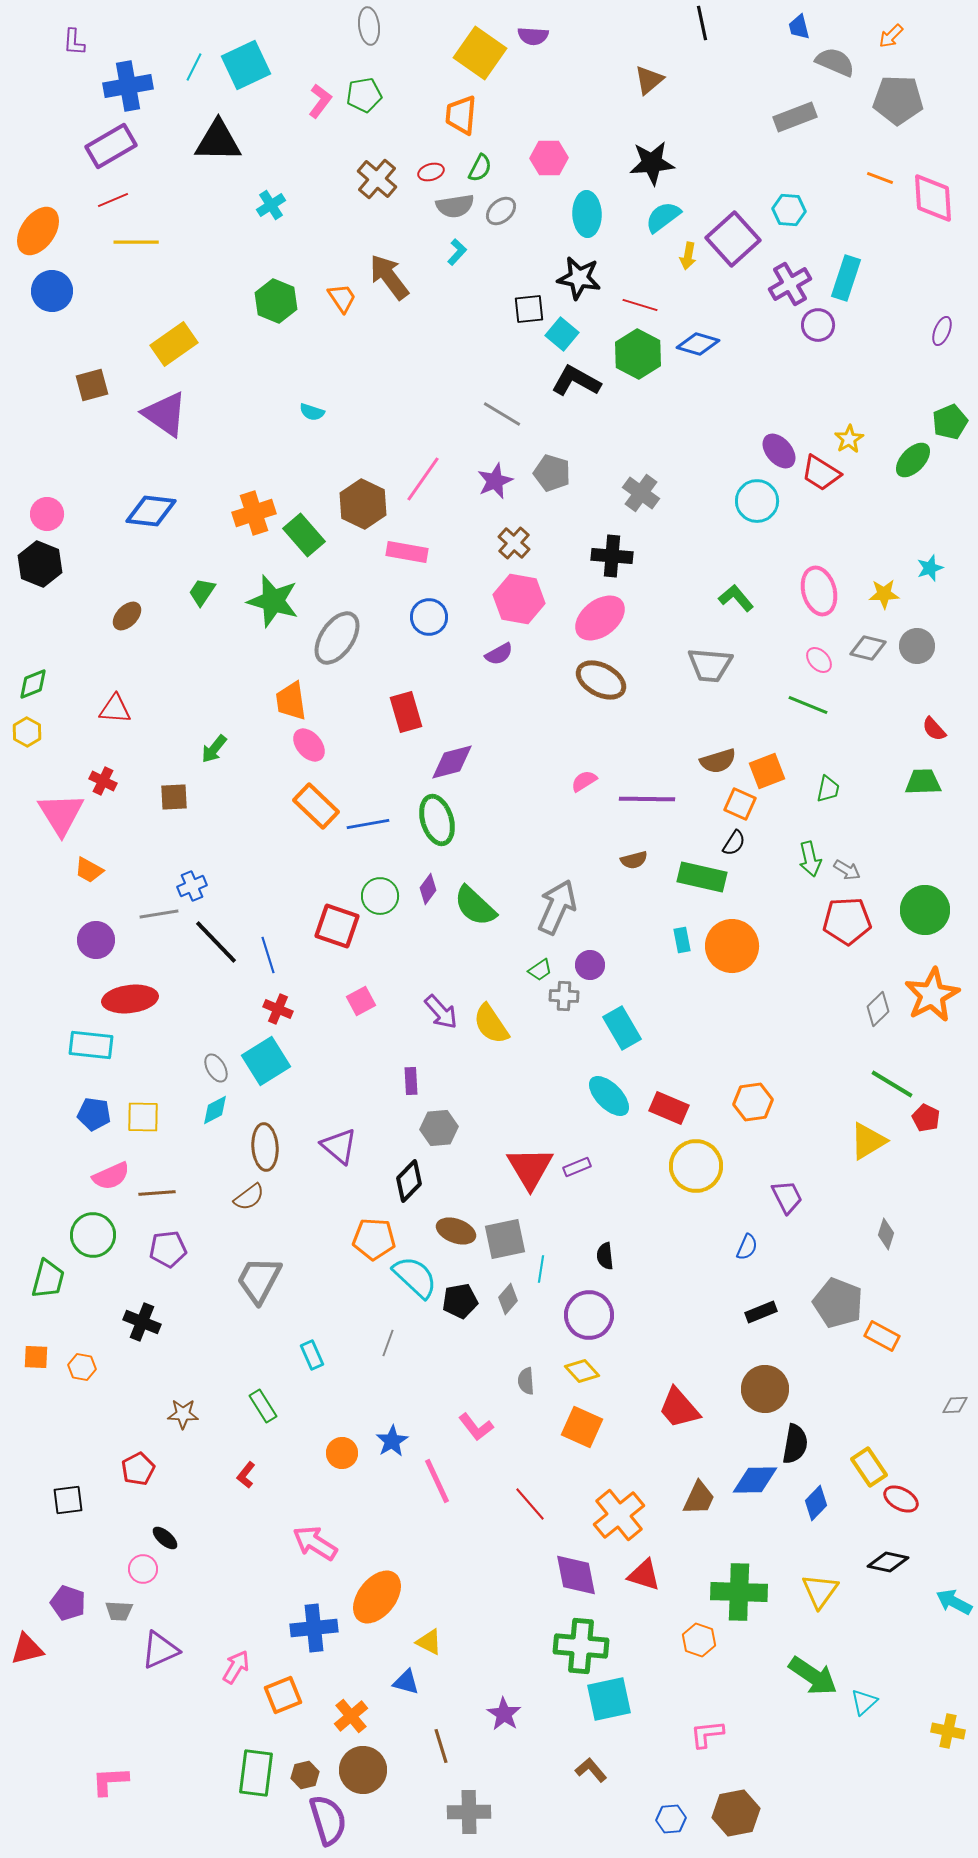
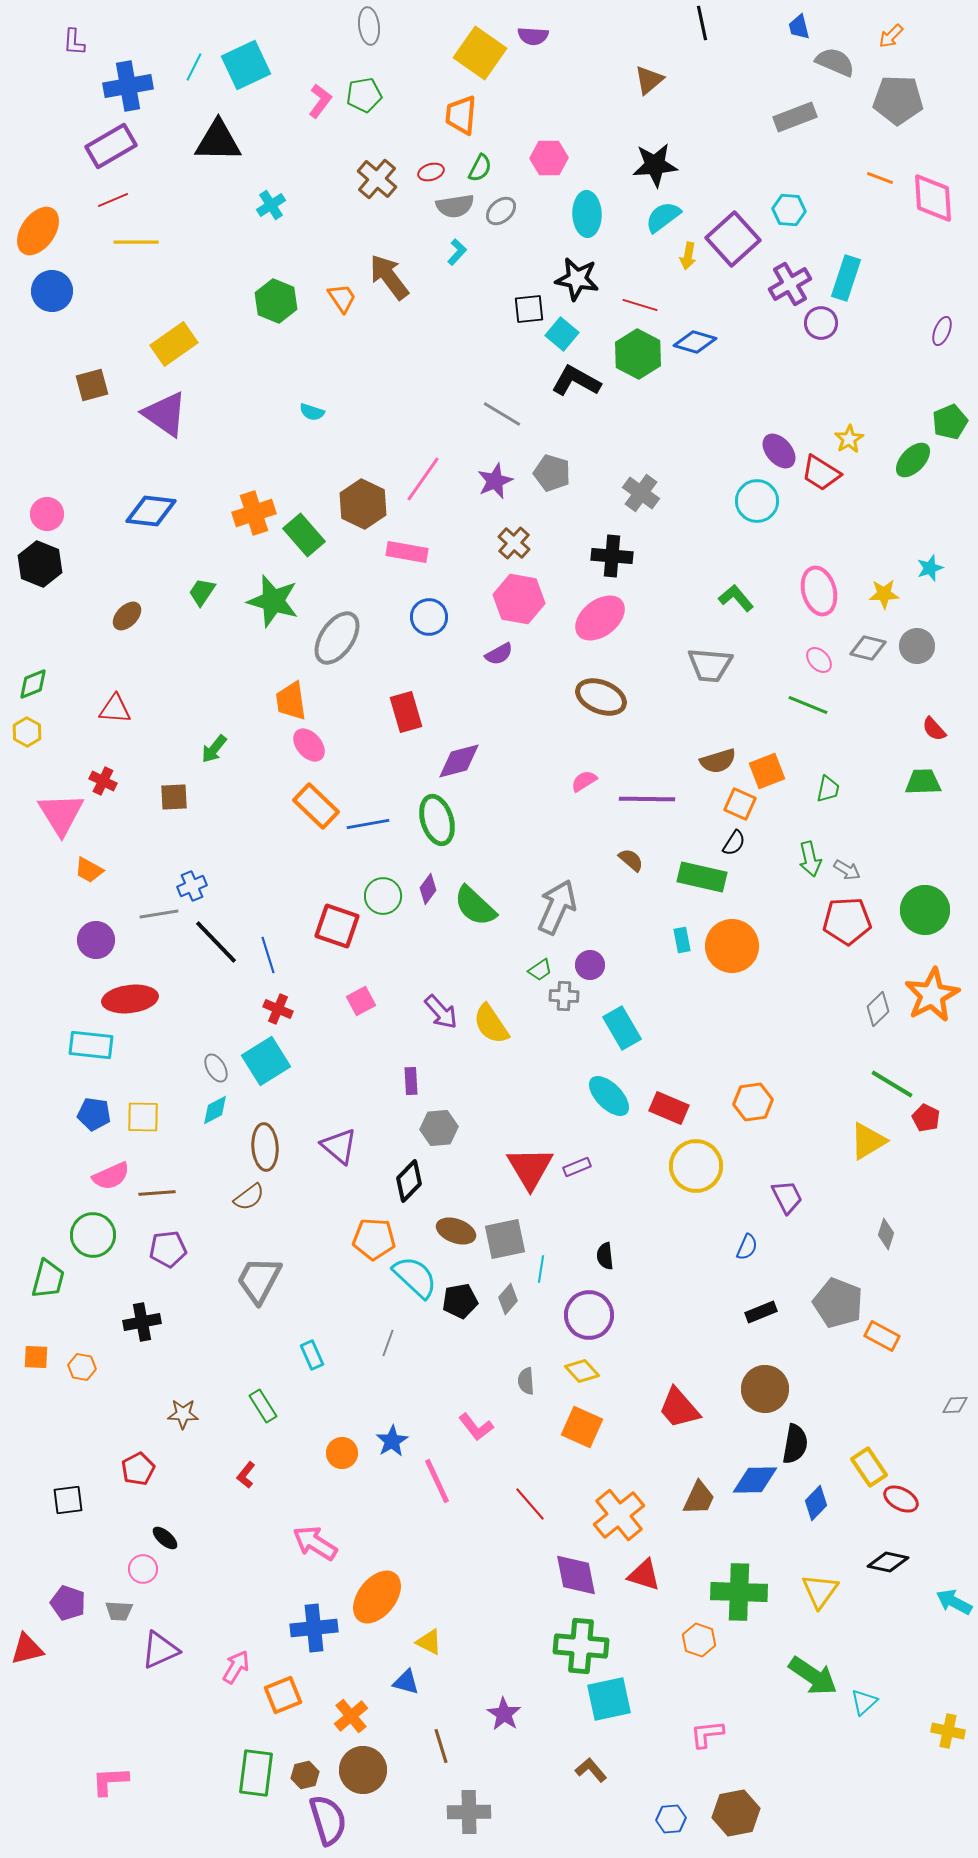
black star at (652, 163): moved 3 px right, 2 px down
black star at (579, 278): moved 2 px left, 1 px down
purple circle at (818, 325): moved 3 px right, 2 px up
blue diamond at (698, 344): moved 3 px left, 2 px up
brown ellipse at (601, 680): moved 17 px down; rotated 6 degrees counterclockwise
purple diamond at (452, 762): moved 7 px right, 1 px up
brown semicircle at (634, 860): moved 3 px left; rotated 124 degrees counterclockwise
green circle at (380, 896): moved 3 px right
black cross at (142, 1322): rotated 33 degrees counterclockwise
